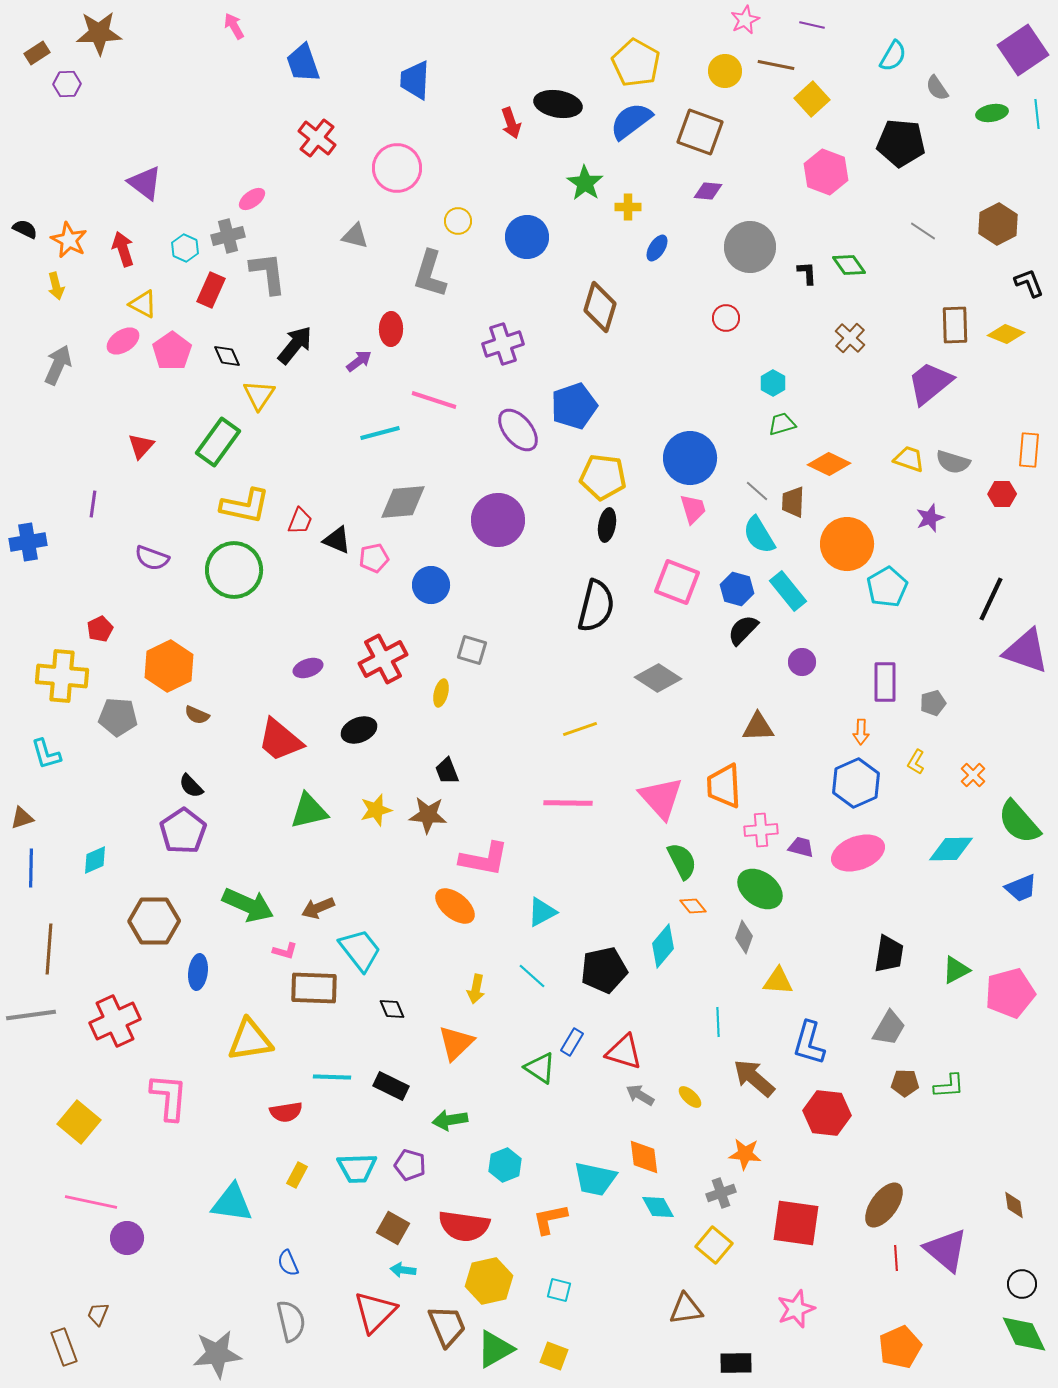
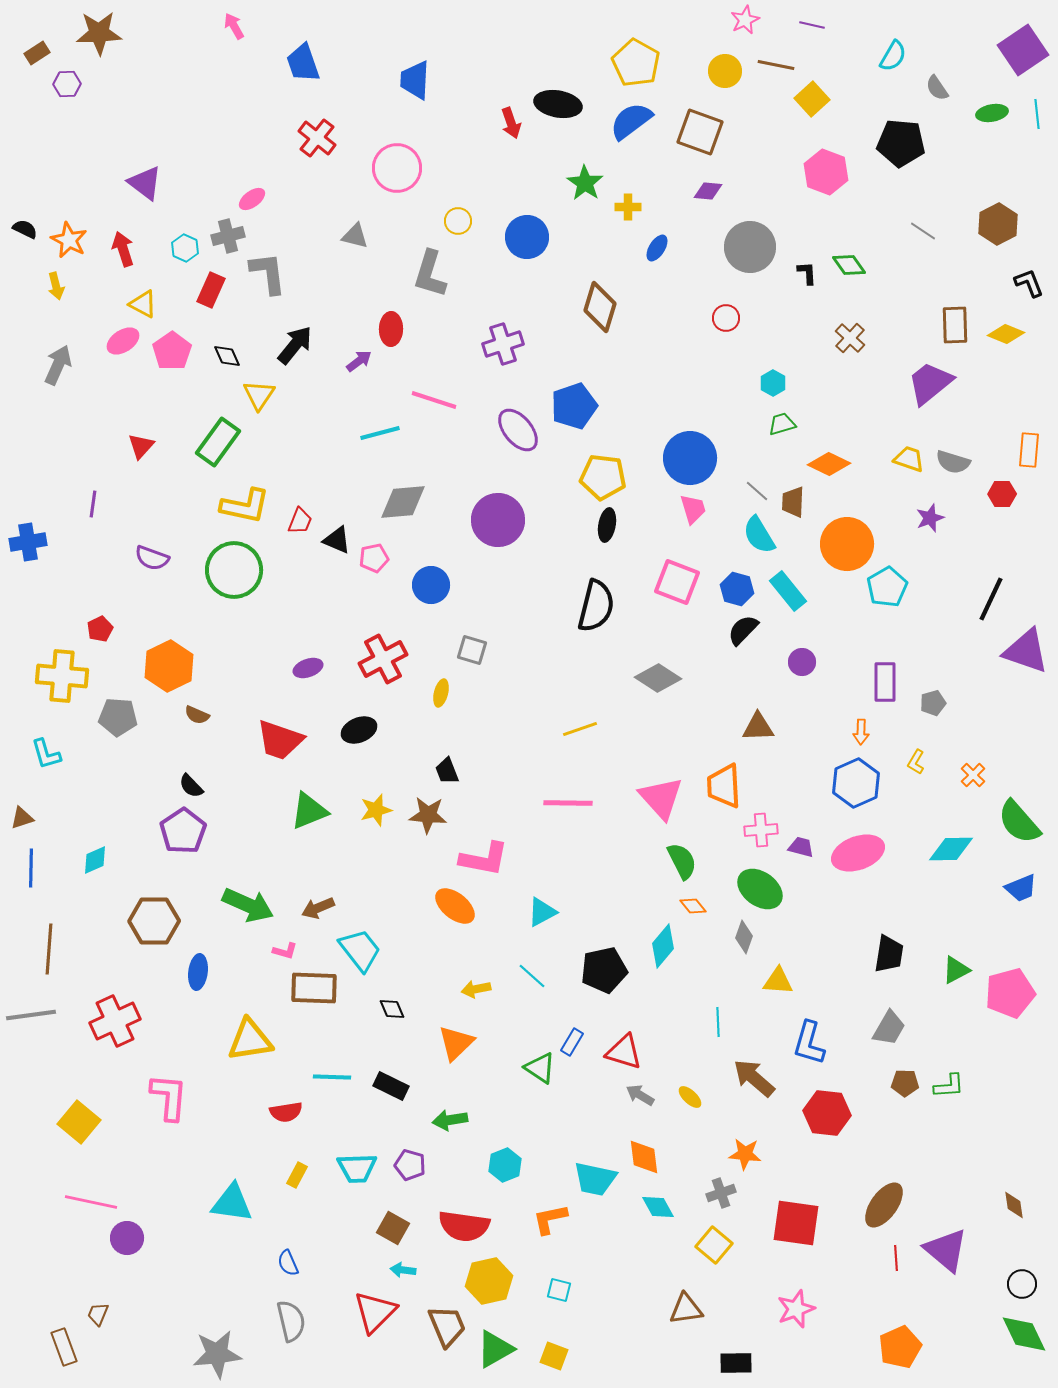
red trapezoid at (280, 740): rotated 21 degrees counterclockwise
green triangle at (309, 811): rotated 9 degrees counterclockwise
yellow arrow at (476, 989): rotated 68 degrees clockwise
